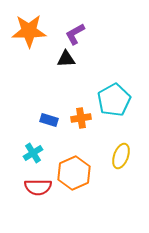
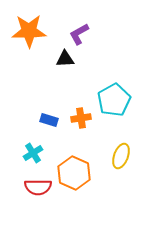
purple L-shape: moved 4 px right
black triangle: moved 1 px left
orange hexagon: rotated 12 degrees counterclockwise
